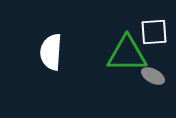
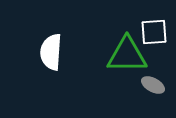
green triangle: moved 1 px down
gray ellipse: moved 9 px down
